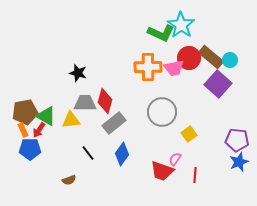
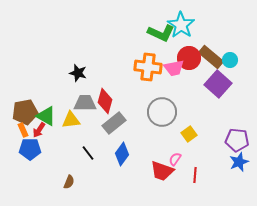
orange cross: rotated 8 degrees clockwise
brown semicircle: moved 2 px down; rotated 48 degrees counterclockwise
